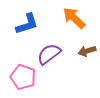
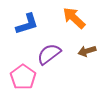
pink pentagon: rotated 15 degrees clockwise
